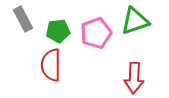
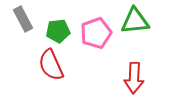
green triangle: rotated 12 degrees clockwise
red semicircle: rotated 24 degrees counterclockwise
